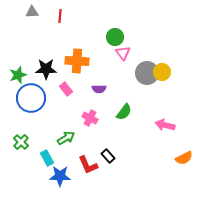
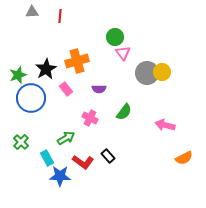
orange cross: rotated 20 degrees counterclockwise
black star: rotated 30 degrees counterclockwise
red L-shape: moved 5 px left, 3 px up; rotated 30 degrees counterclockwise
